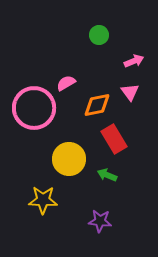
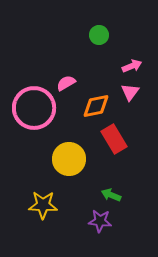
pink arrow: moved 2 px left, 5 px down
pink triangle: rotated 12 degrees clockwise
orange diamond: moved 1 px left, 1 px down
green arrow: moved 4 px right, 20 px down
yellow star: moved 5 px down
